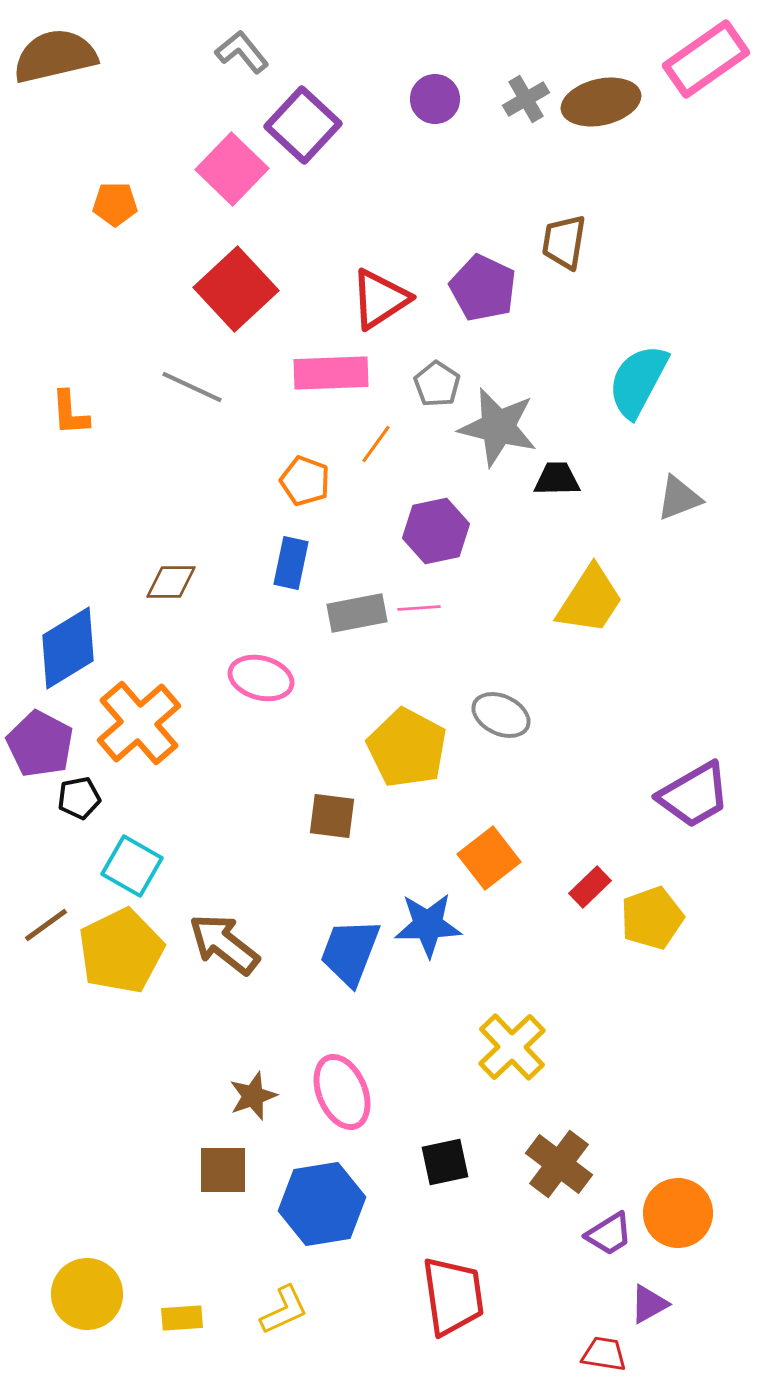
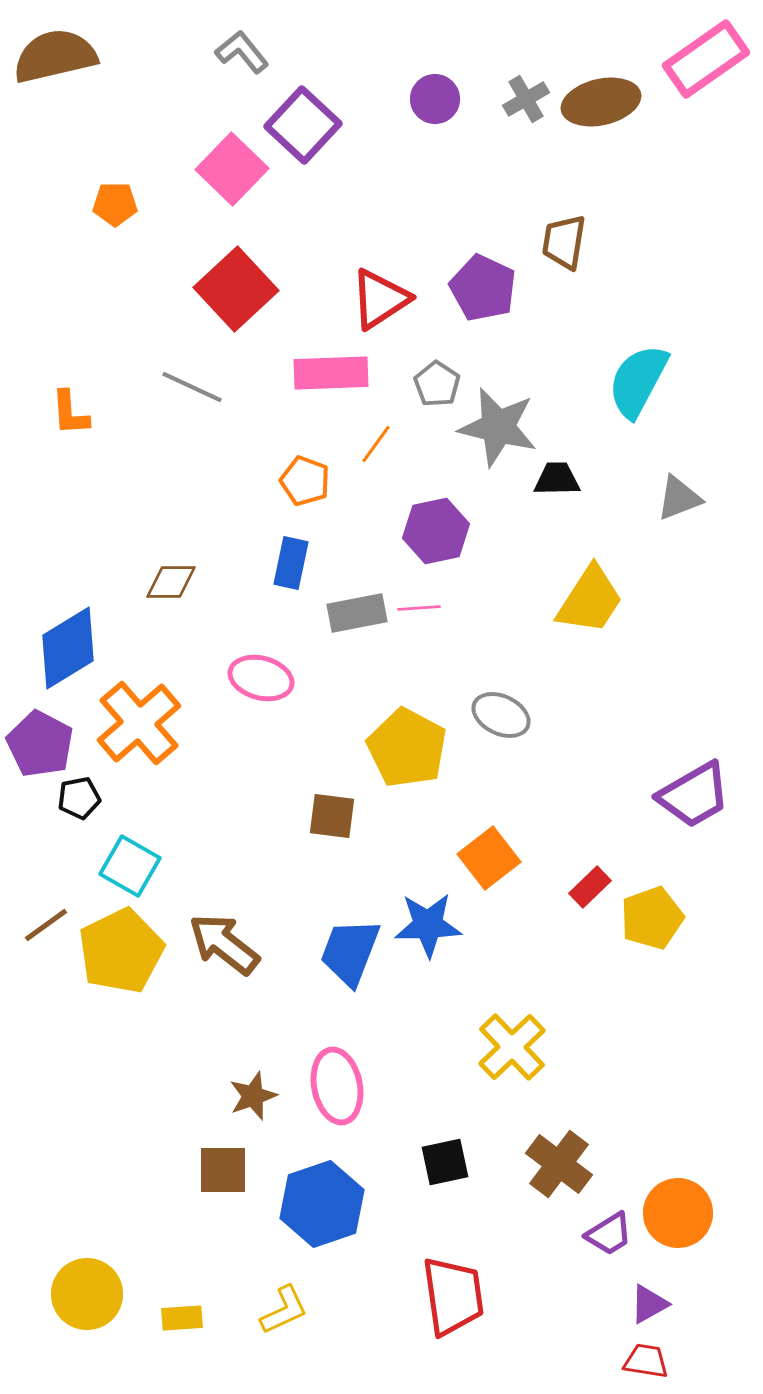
cyan square at (132, 866): moved 2 px left
pink ellipse at (342, 1092): moved 5 px left, 6 px up; rotated 12 degrees clockwise
blue hexagon at (322, 1204): rotated 10 degrees counterclockwise
red trapezoid at (604, 1354): moved 42 px right, 7 px down
